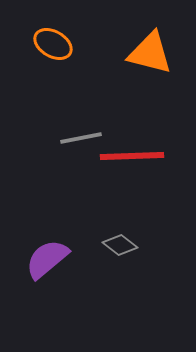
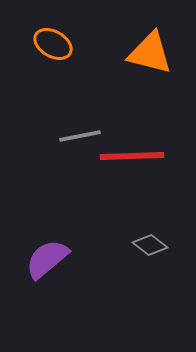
gray line: moved 1 px left, 2 px up
gray diamond: moved 30 px right
